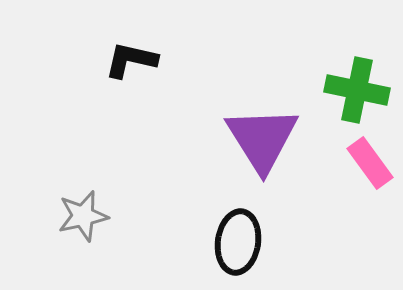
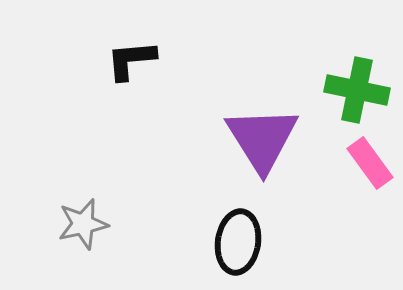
black L-shape: rotated 18 degrees counterclockwise
gray star: moved 8 px down
